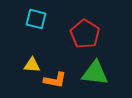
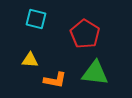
yellow triangle: moved 2 px left, 5 px up
